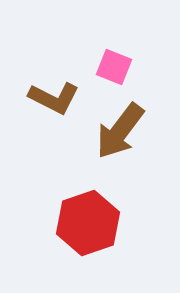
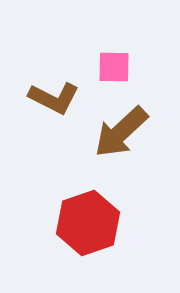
pink square: rotated 21 degrees counterclockwise
brown arrow: moved 1 px right, 1 px down; rotated 10 degrees clockwise
